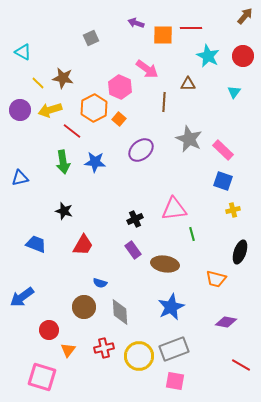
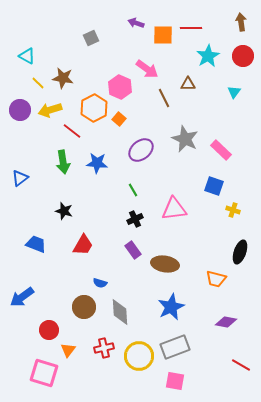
brown arrow at (245, 16): moved 4 px left, 6 px down; rotated 48 degrees counterclockwise
cyan triangle at (23, 52): moved 4 px right, 4 px down
cyan star at (208, 56): rotated 15 degrees clockwise
brown line at (164, 102): moved 4 px up; rotated 30 degrees counterclockwise
gray star at (189, 139): moved 4 px left
pink rectangle at (223, 150): moved 2 px left
blue star at (95, 162): moved 2 px right, 1 px down
blue triangle at (20, 178): rotated 24 degrees counterclockwise
blue square at (223, 181): moved 9 px left, 5 px down
yellow cross at (233, 210): rotated 32 degrees clockwise
green line at (192, 234): moved 59 px left, 44 px up; rotated 16 degrees counterclockwise
gray rectangle at (174, 349): moved 1 px right, 2 px up
pink square at (42, 377): moved 2 px right, 4 px up
